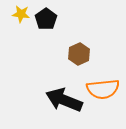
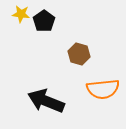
black pentagon: moved 2 px left, 2 px down
brown hexagon: rotated 20 degrees counterclockwise
black arrow: moved 18 px left, 1 px down
